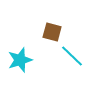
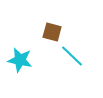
cyan star: rotated 30 degrees clockwise
